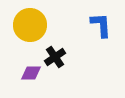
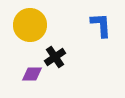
purple diamond: moved 1 px right, 1 px down
